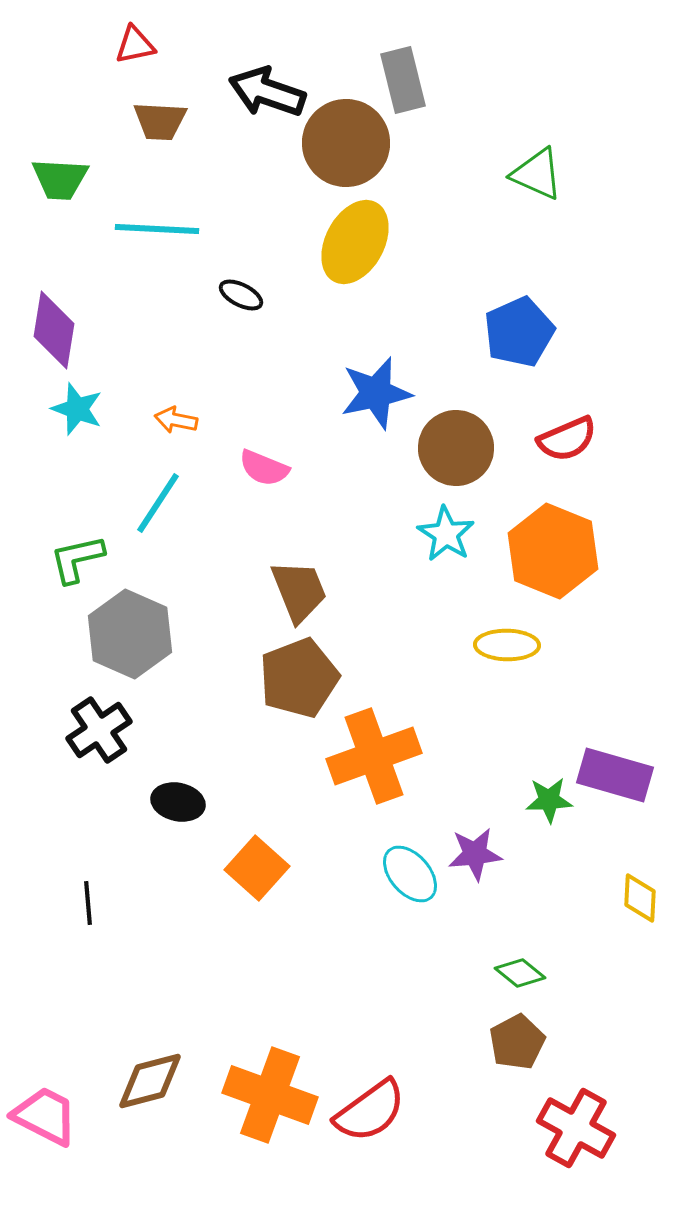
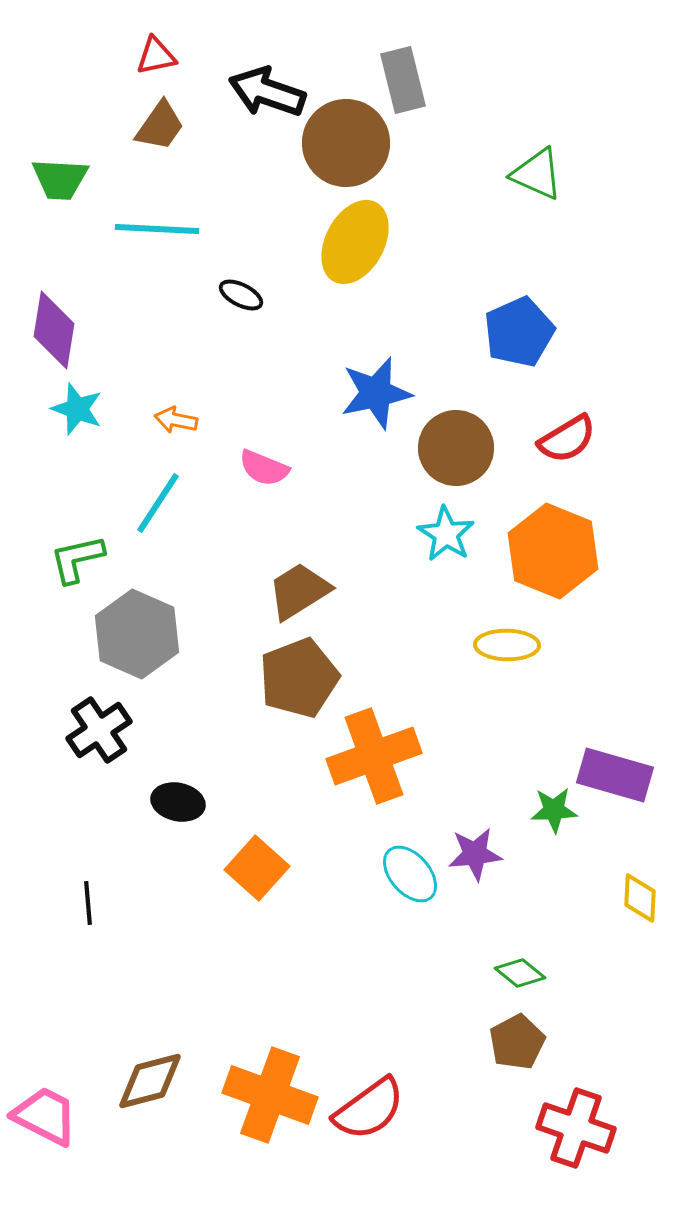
red triangle at (135, 45): moved 21 px right, 11 px down
brown trapezoid at (160, 121): moved 5 px down; rotated 58 degrees counterclockwise
red semicircle at (567, 439): rotated 8 degrees counterclockwise
brown trapezoid at (299, 591): rotated 100 degrees counterclockwise
gray hexagon at (130, 634): moved 7 px right
green star at (549, 800): moved 5 px right, 10 px down
red semicircle at (370, 1111): moved 1 px left, 2 px up
red cross at (576, 1128): rotated 10 degrees counterclockwise
